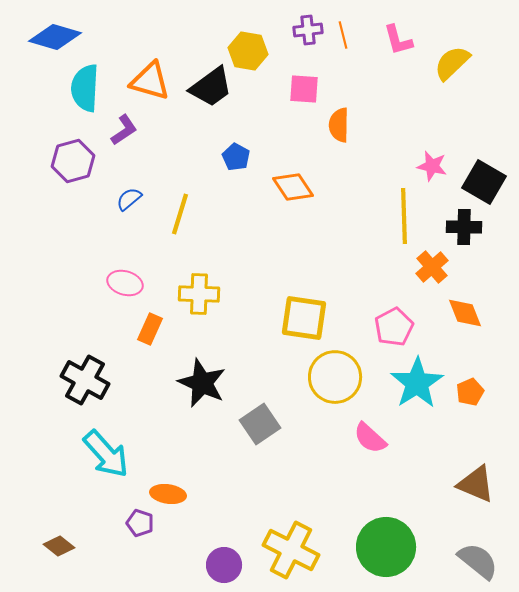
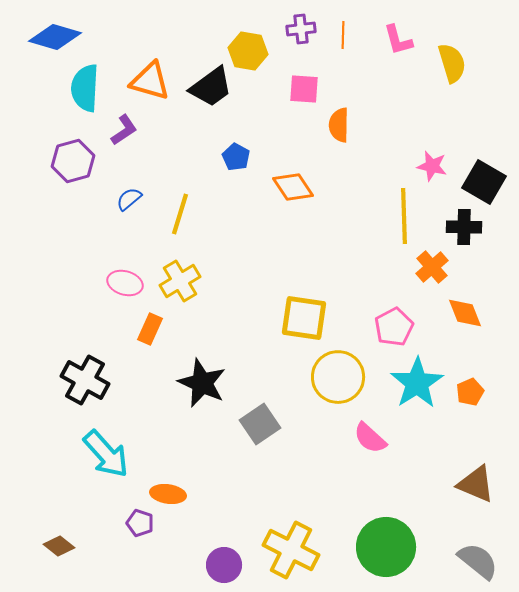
purple cross at (308, 30): moved 7 px left, 1 px up
orange line at (343, 35): rotated 16 degrees clockwise
yellow semicircle at (452, 63): rotated 117 degrees clockwise
yellow cross at (199, 294): moved 19 px left, 13 px up; rotated 33 degrees counterclockwise
yellow circle at (335, 377): moved 3 px right
